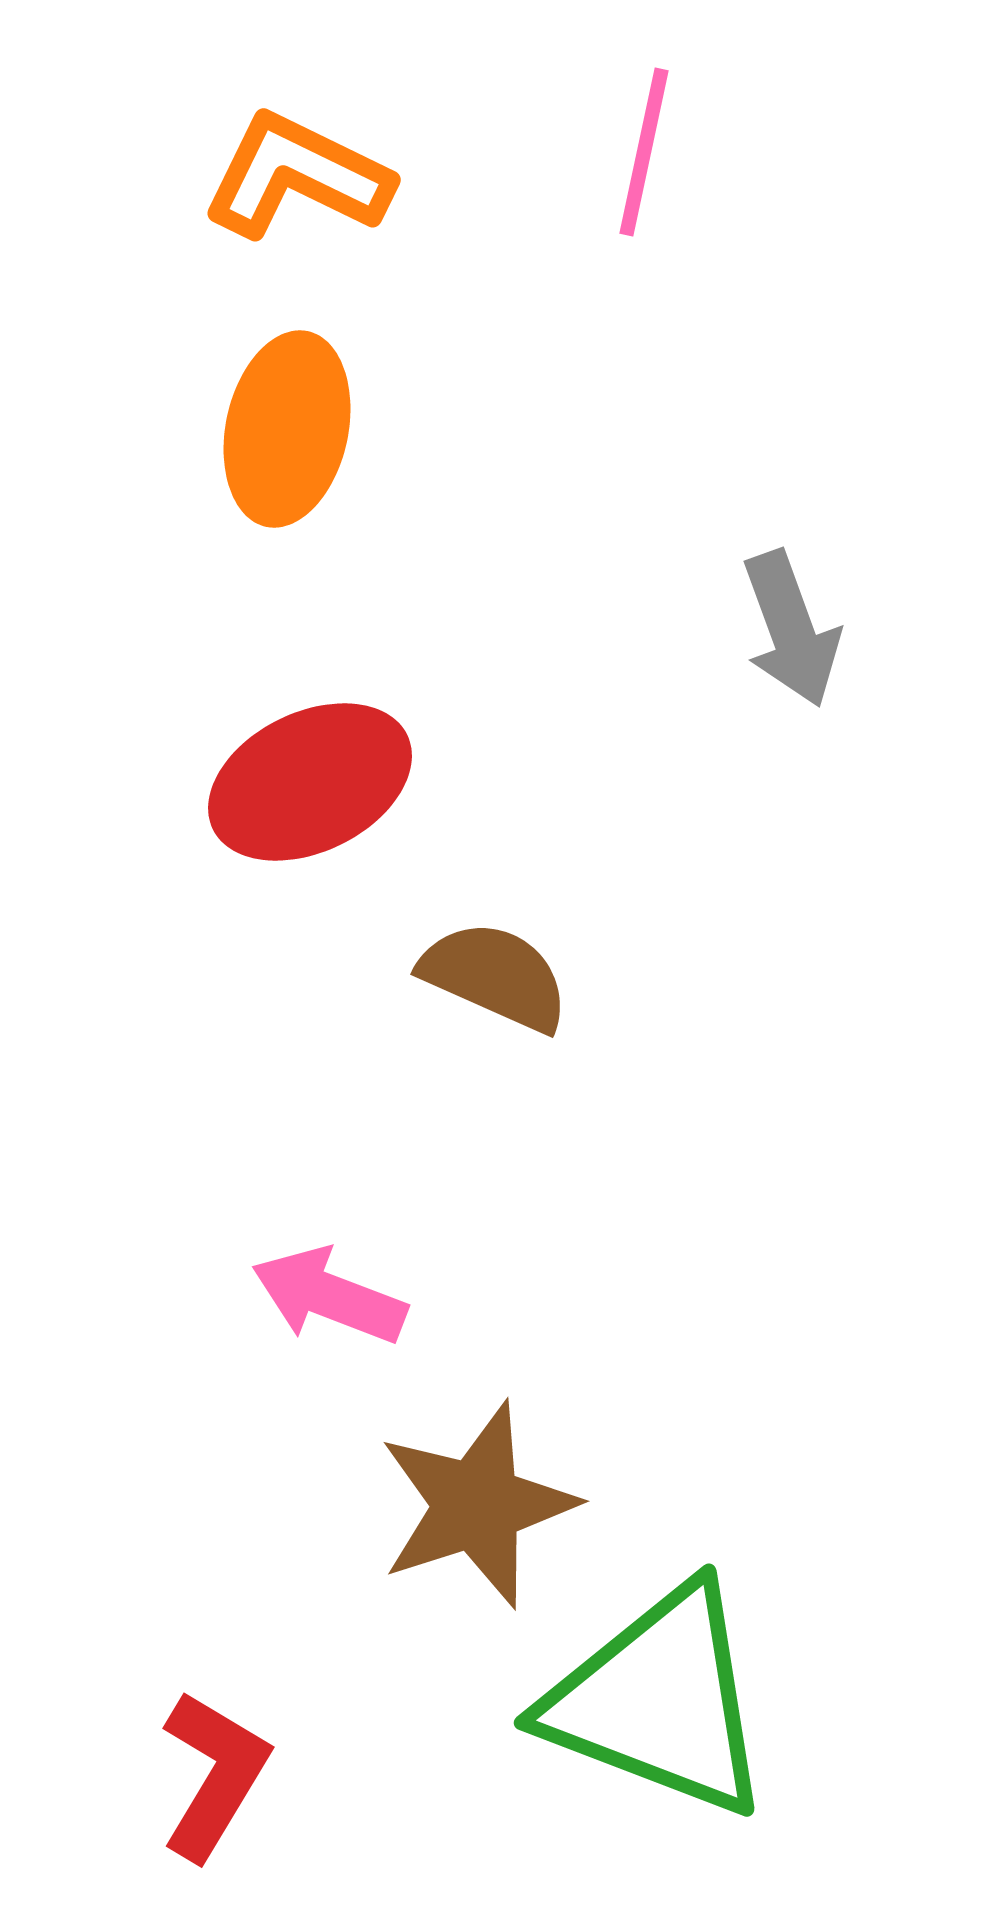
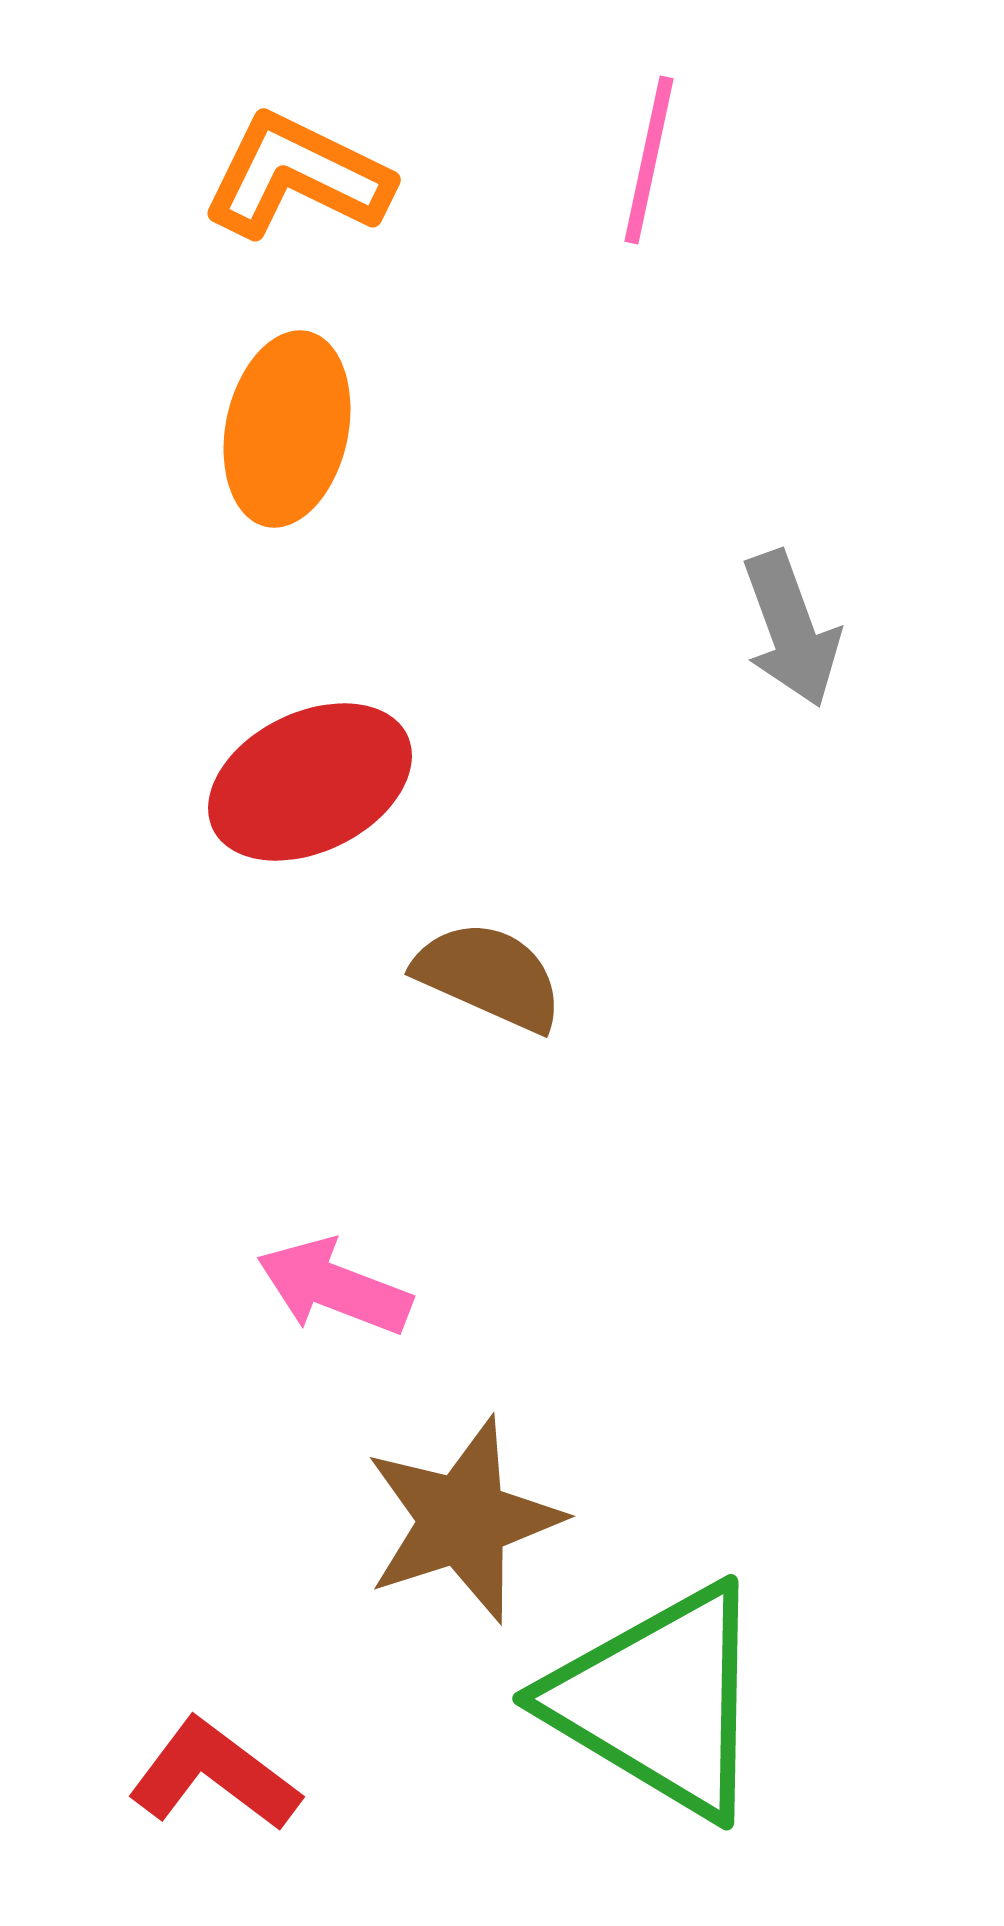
pink line: moved 5 px right, 8 px down
brown semicircle: moved 6 px left
pink arrow: moved 5 px right, 9 px up
brown star: moved 14 px left, 15 px down
green triangle: rotated 10 degrees clockwise
red L-shape: rotated 84 degrees counterclockwise
